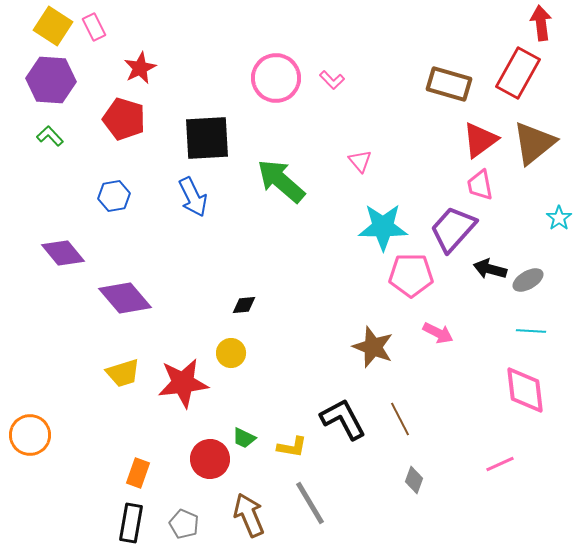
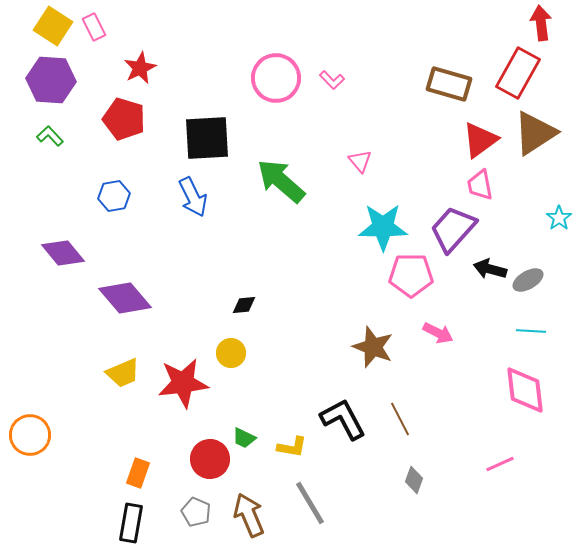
brown triangle at (534, 143): moved 1 px right, 10 px up; rotated 6 degrees clockwise
yellow trapezoid at (123, 373): rotated 6 degrees counterclockwise
gray pentagon at (184, 524): moved 12 px right, 12 px up
